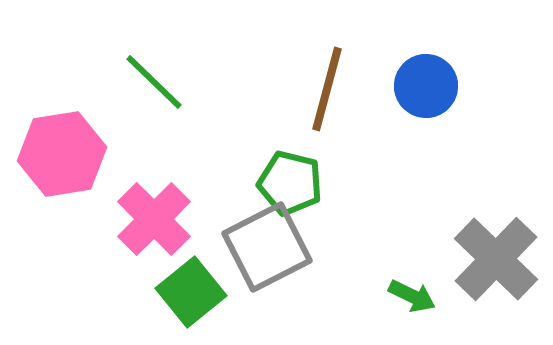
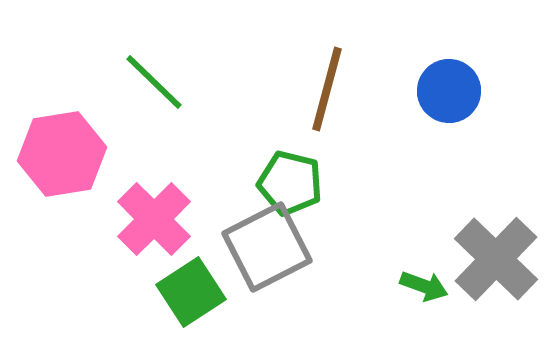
blue circle: moved 23 px right, 5 px down
green square: rotated 6 degrees clockwise
green arrow: moved 12 px right, 10 px up; rotated 6 degrees counterclockwise
